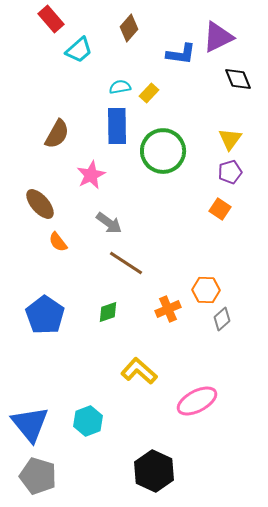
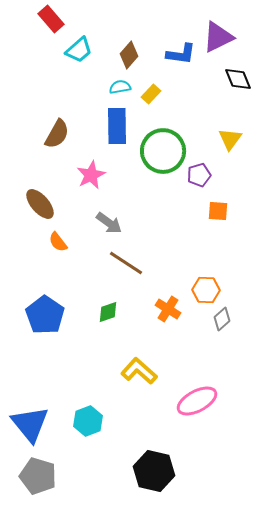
brown diamond: moved 27 px down
yellow rectangle: moved 2 px right, 1 px down
purple pentagon: moved 31 px left, 3 px down
orange square: moved 2 px left, 2 px down; rotated 30 degrees counterclockwise
orange cross: rotated 35 degrees counterclockwise
black hexagon: rotated 12 degrees counterclockwise
